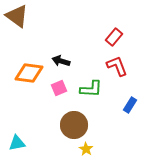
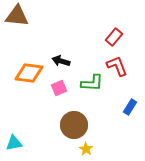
brown triangle: rotated 30 degrees counterclockwise
green L-shape: moved 1 px right, 6 px up
blue rectangle: moved 2 px down
cyan triangle: moved 3 px left
